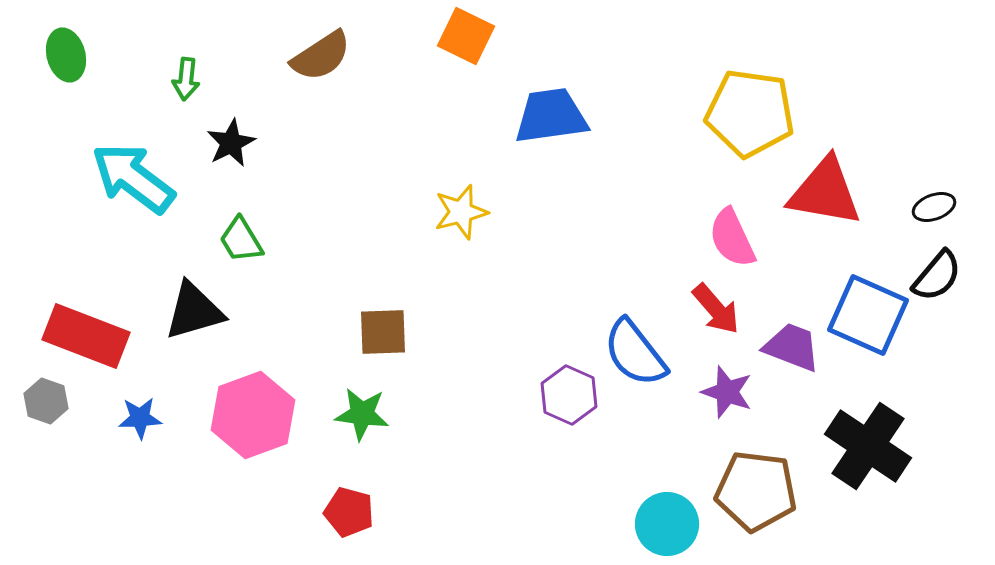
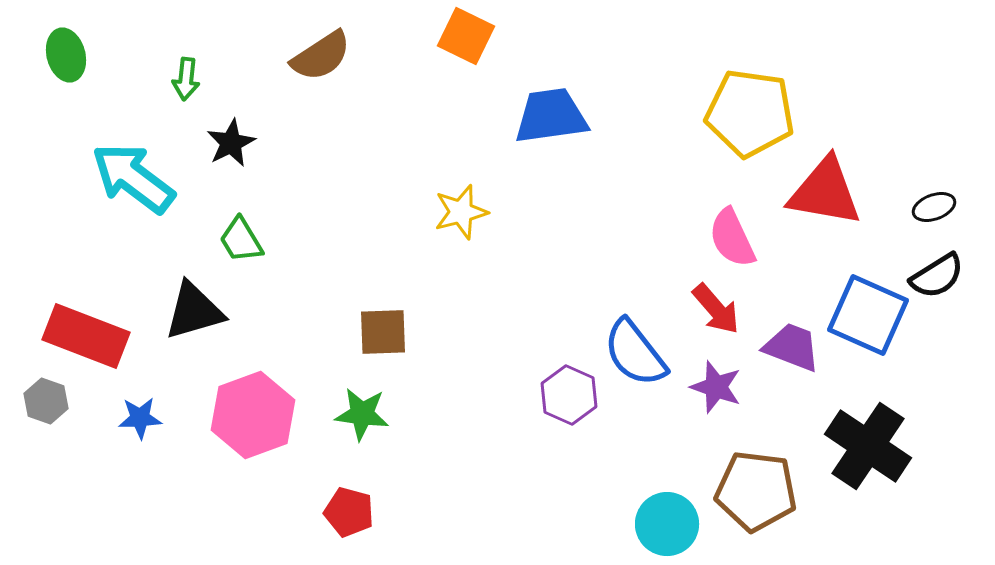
black semicircle: rotated 18 degrees clockwise
purple star: moved 11 px left, 5 px up
